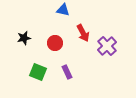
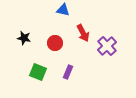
black star: rotated 24 degrees clockwise
purple rectangle: moved 1 px right; rotated 48 degrees clockwise
